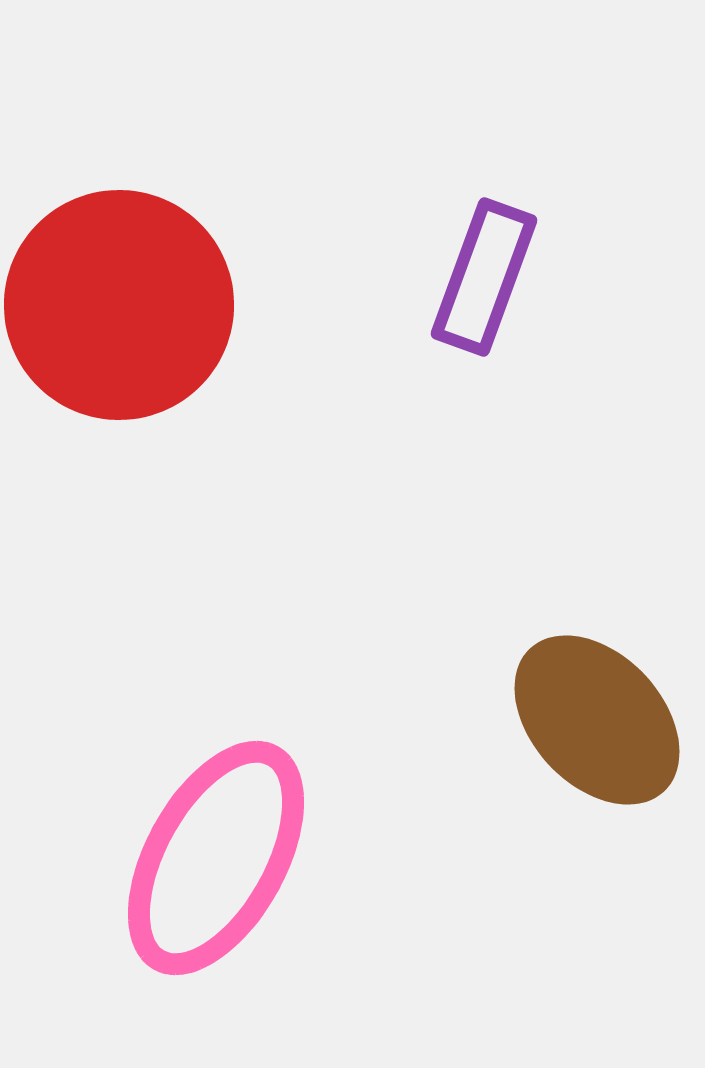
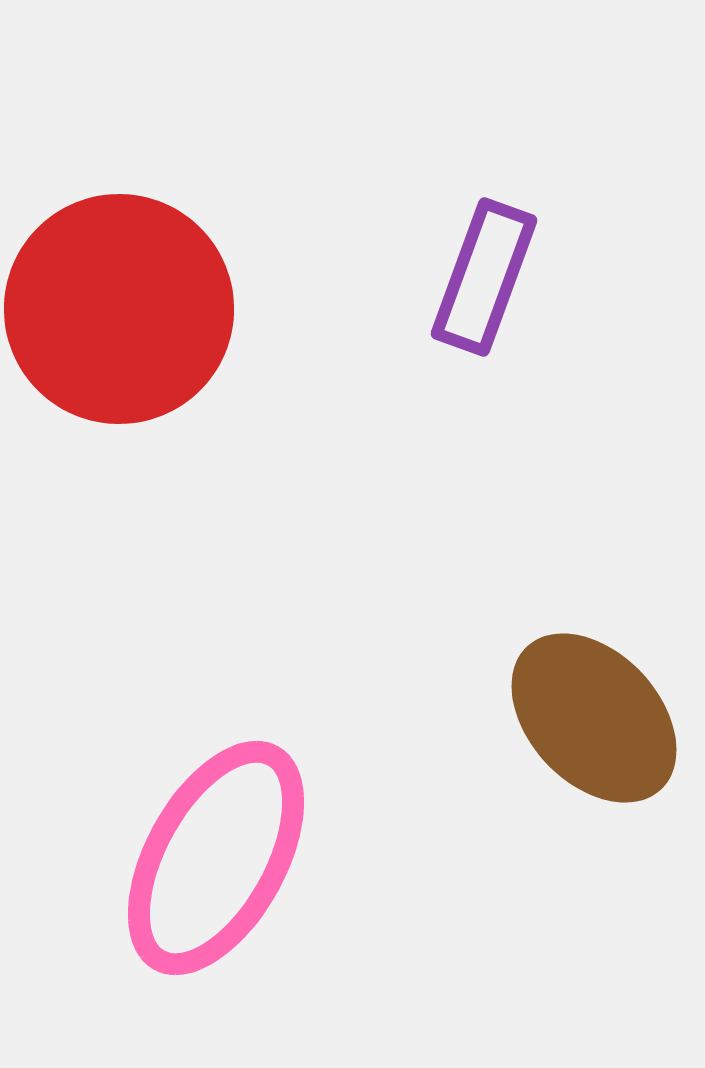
red circle: moved 4 px down
brown ellipse: moved 3 px left, 2 px up
